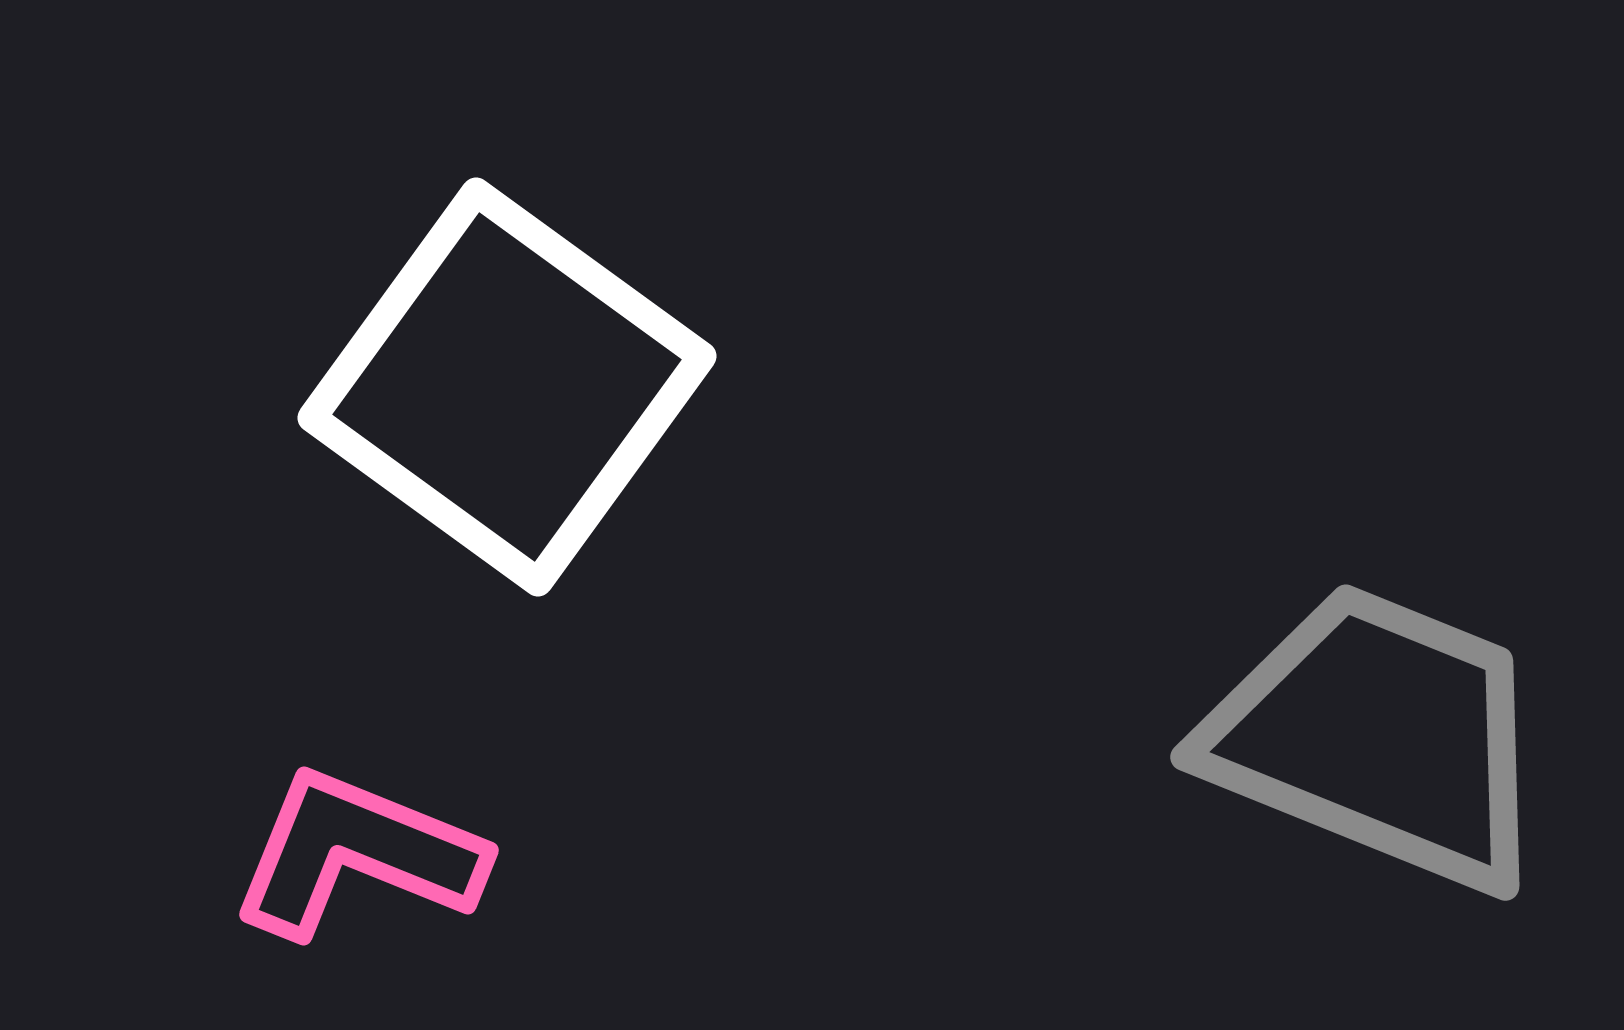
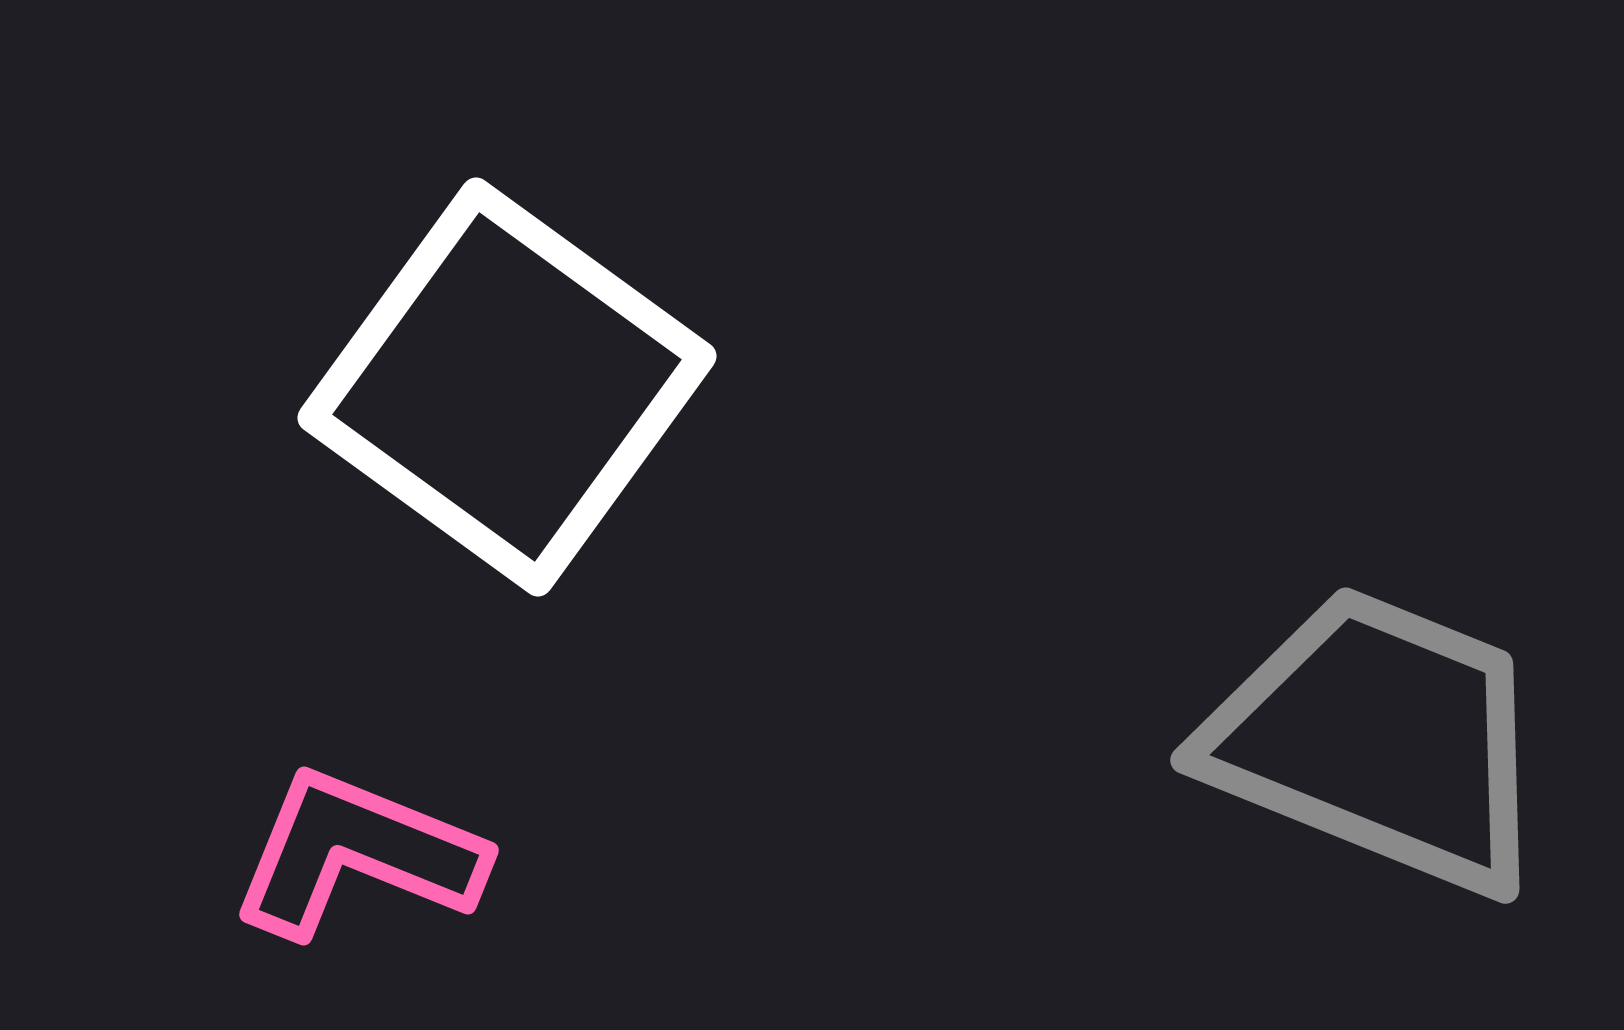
gray trapezoid: moved 3 px down
